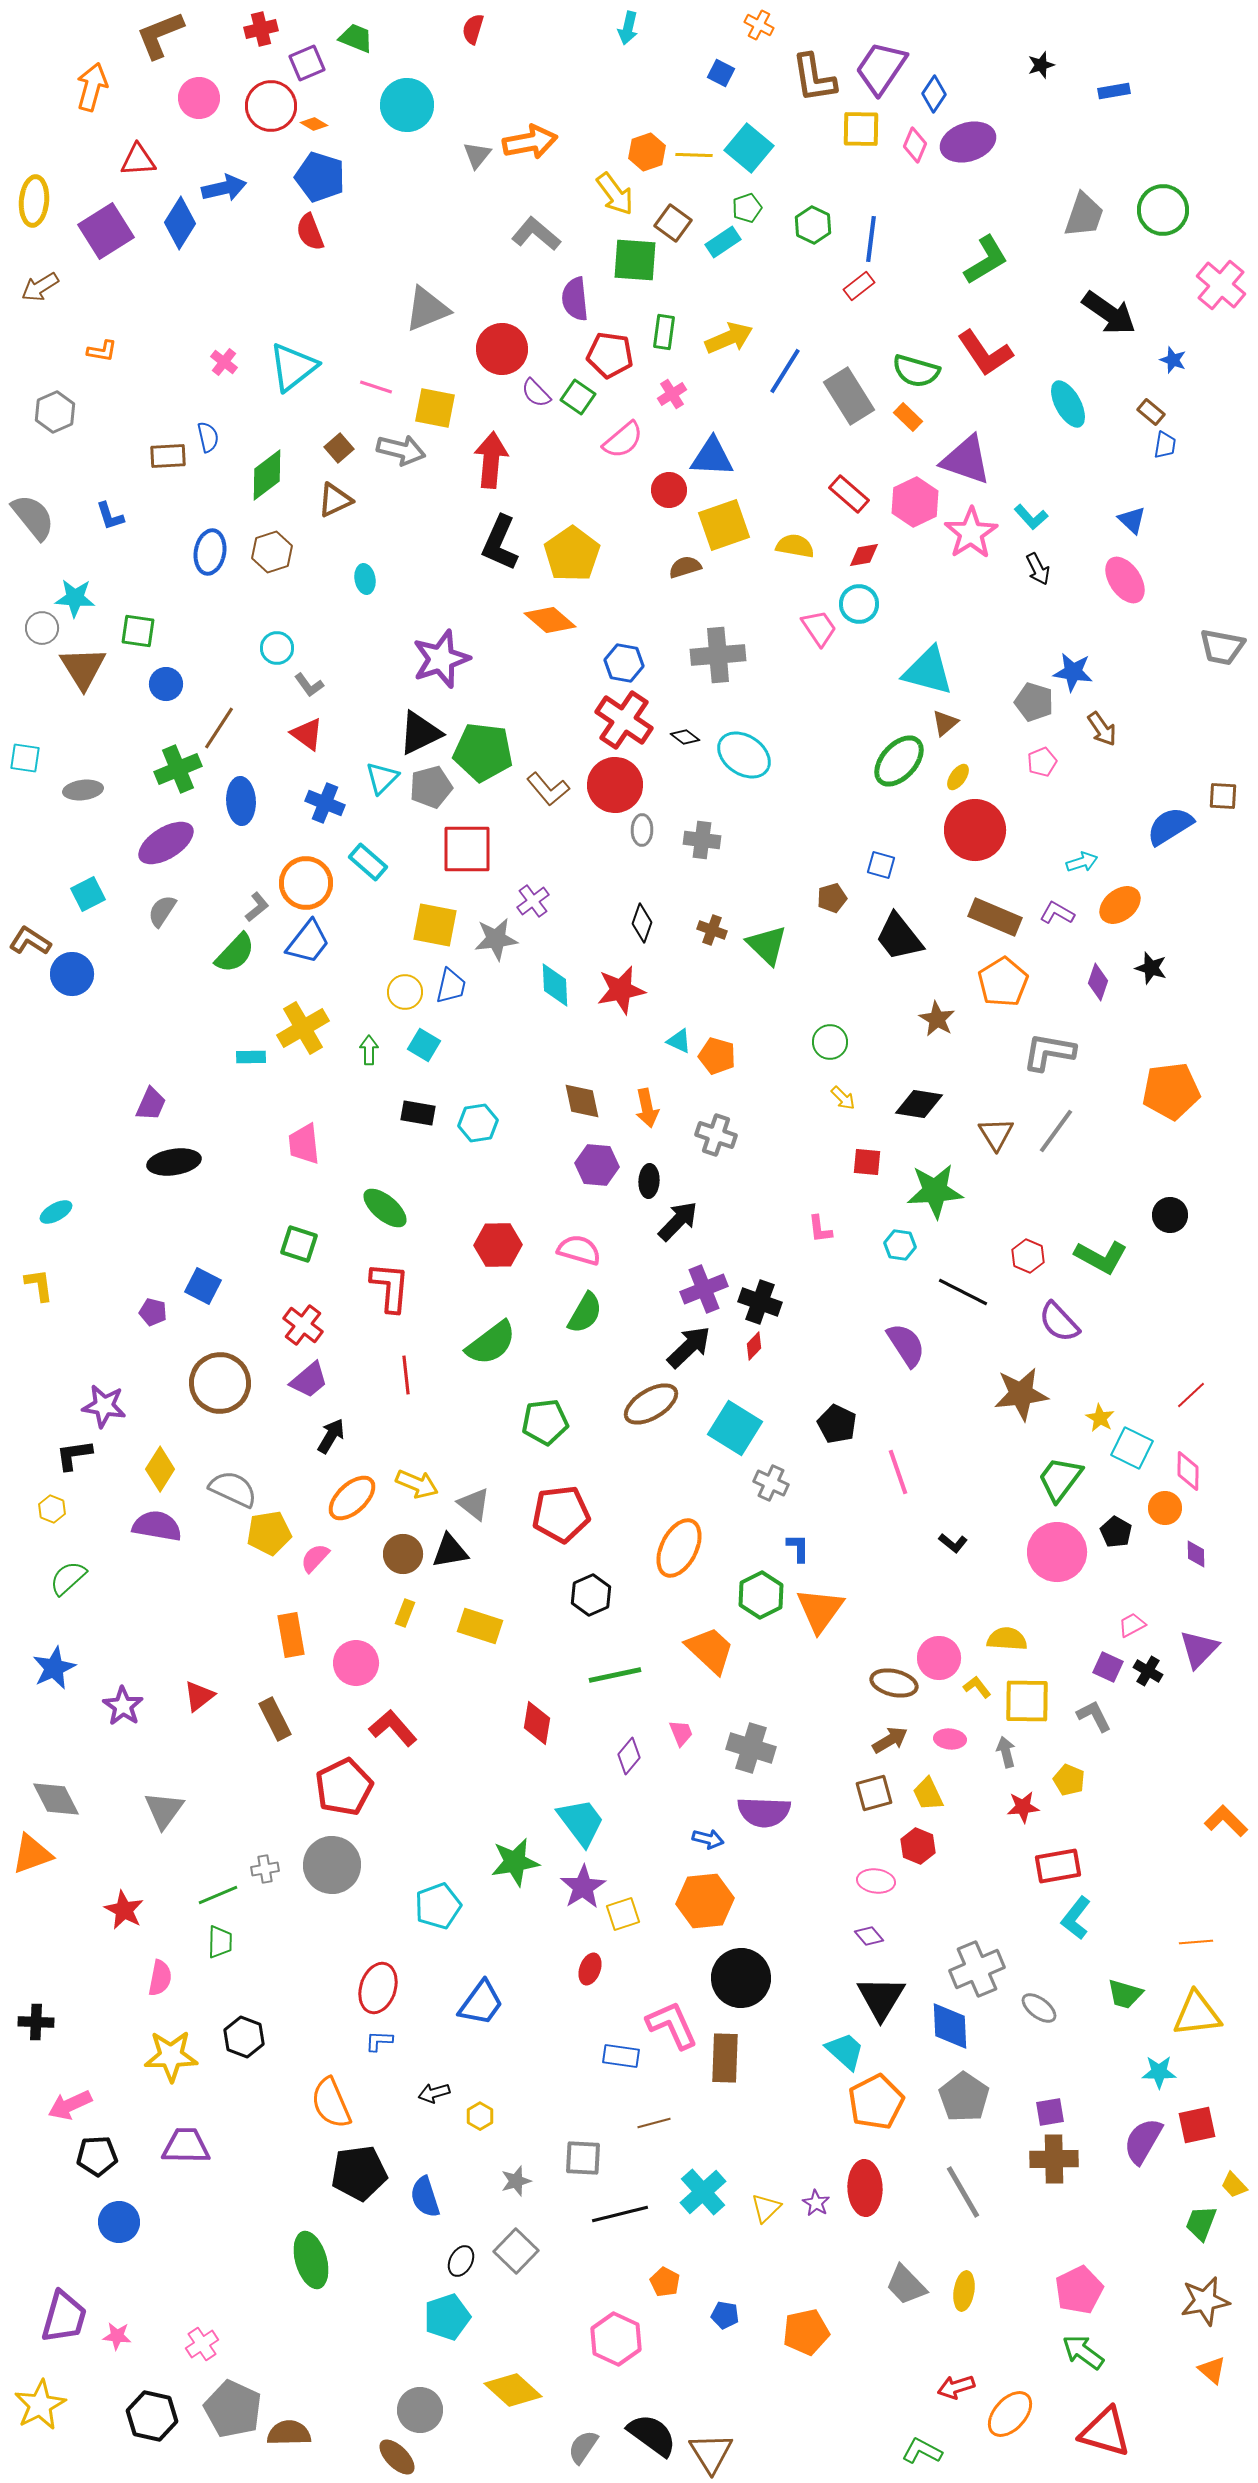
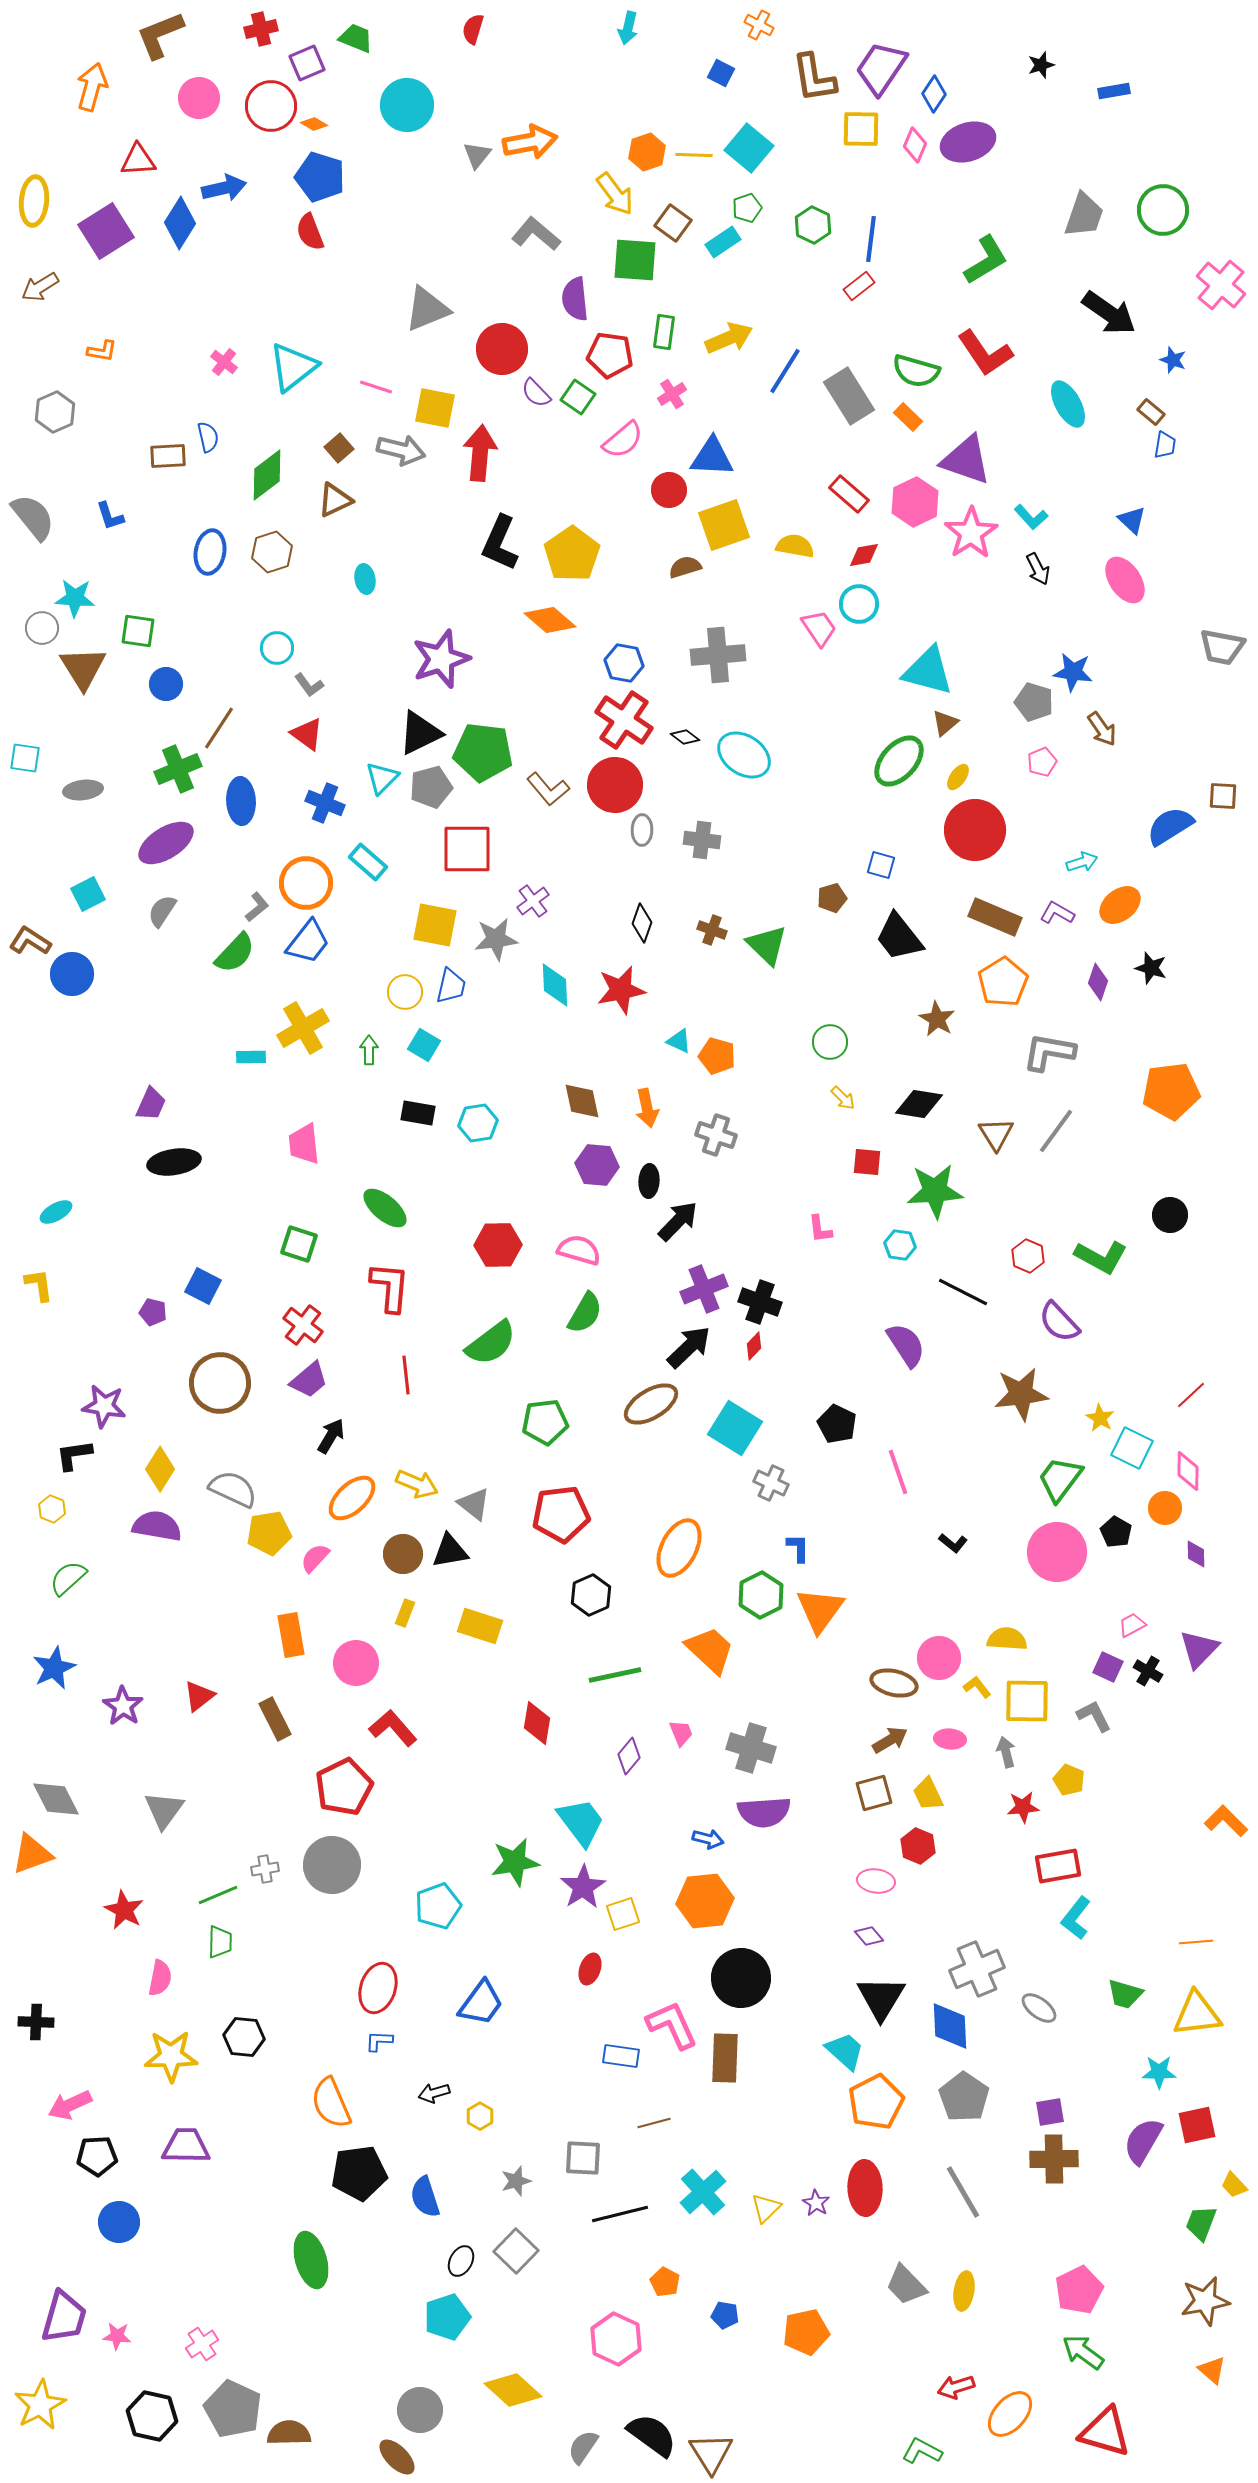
red arrow at (491, 460): moved 11 px left, 7 px up
purple semicircle at (764, 1812): rotated 6 degrees counterclockwise
black hexagon at (244, 2037): rotated 15 degrees counterclockwise
